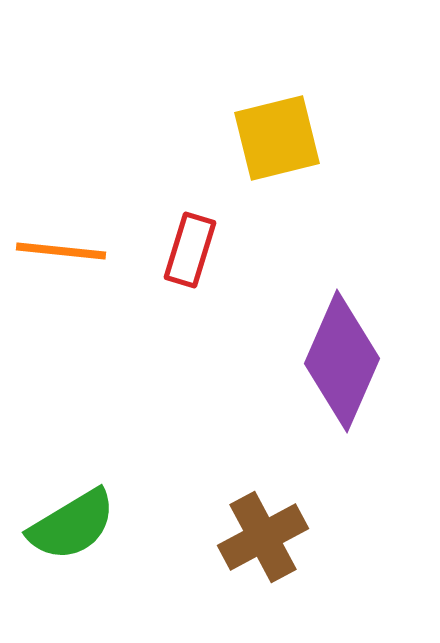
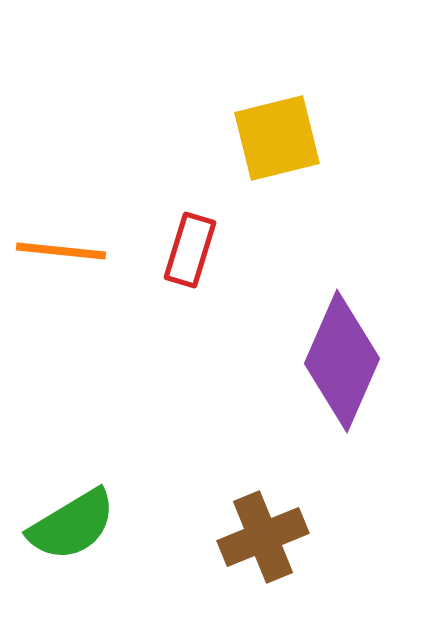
brown cross: rotated 6 degrees clockwise
